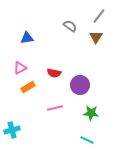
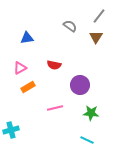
red semicircle: moved 8 px up
cyan cross: moved 1 px left
